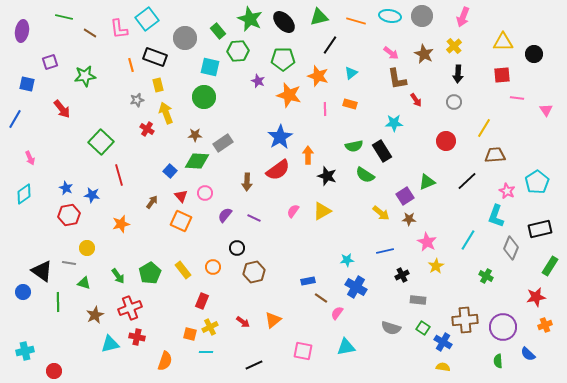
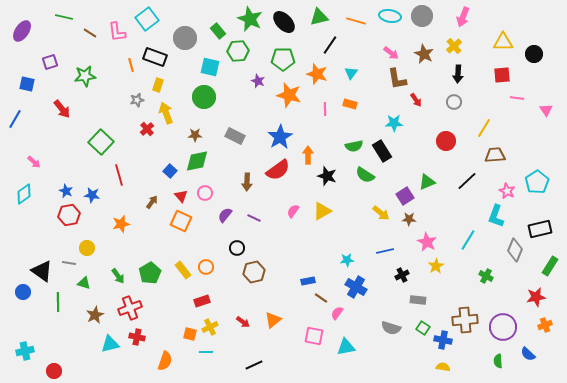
pink L-shape at (119, 29): moved 2 px left, 3 px down
purple ellipse at (22, 31): rotated 25 degrees clockwise
cyan triangle at (351, 73): rotated 16 degrees counterclockwise
orange star at (318, 76): moved 1 px left, 2 px up
yellow rectangle at (158, 85): rotated 32 degrees clockwise
red cross at (147, 129): rotated 16 degrees clockwise
gray rectangle at (223, 143): moved 12 px right, 7 px up; rotated 60 degrees clockwise
pink arrow at (30, 158): moved 4 px right, 4 px down; rotated 24 degrees counterclockwise
green diamond at (197, 161): rotated 15 degrees counterclockwise
blue star at (66, 188): moved 3 px down
gray diamond at (511, 248): moved 4 px right, 2 px down
orange circle at (213, 267): moved 7 px left
red rectangle at (202, 301): rotated 49 degrees clockwise
blue cross at (443, 342): moved 2 px up; rotated 18 degrees counterclockwise
pink square at (303, 351): moved 11 px right, 15 px up
